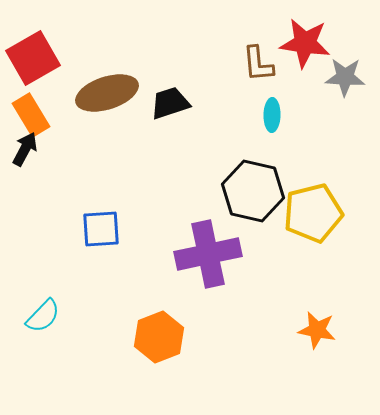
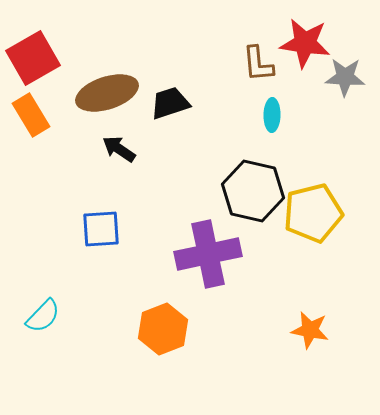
black arrow: moved 94 px right; rotated 84 degrees counterclockwise
orange star: moved 7 px left
orange hexagon: moved 4 px right, 8 px up
